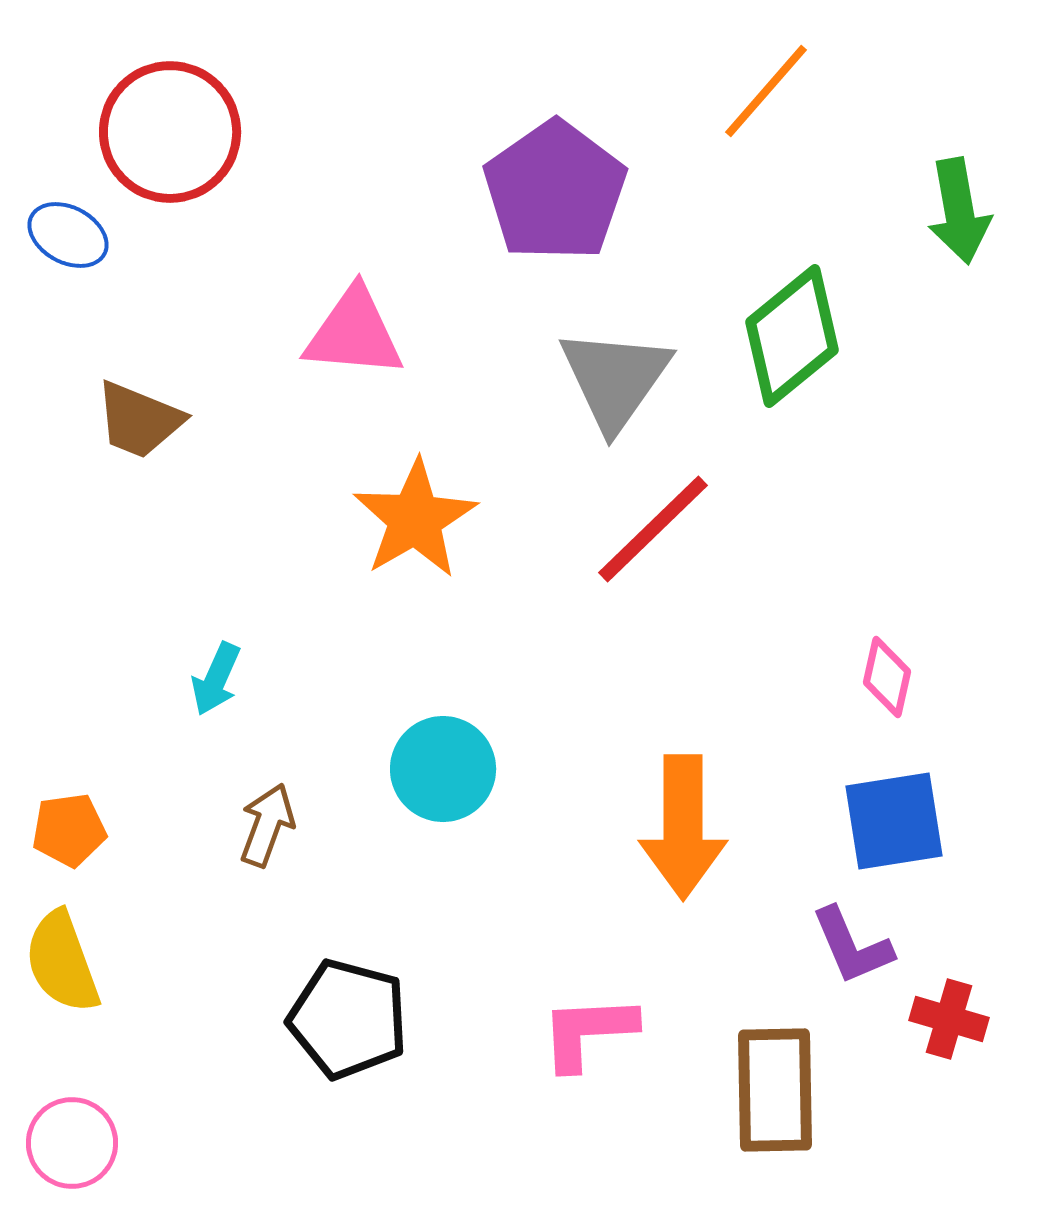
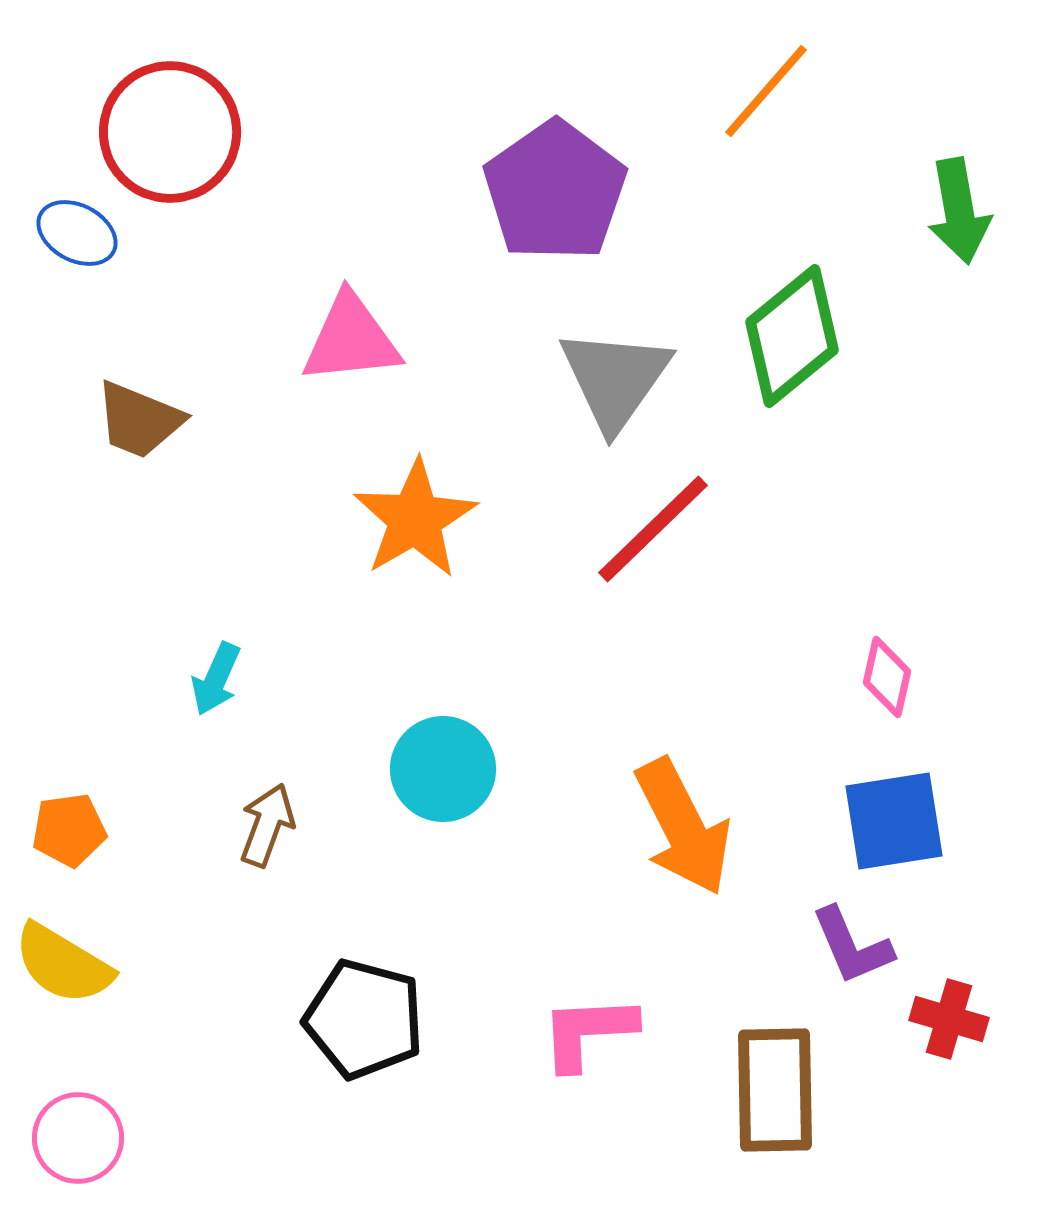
blue ellipse: moved 9 px right, 2 px up
pink triangle: moved 3 px left, 6 px down; rotated 11 degrees counterclockwise
orange arrow: rotated 27 degrees counterclockwise
yellow semicircle: moved 1 px right, 2 px down; rotated 39 degrees counterclockwise
black pentagon: moved 16 px right
pink circle: moved 6 px right, 5 px up
